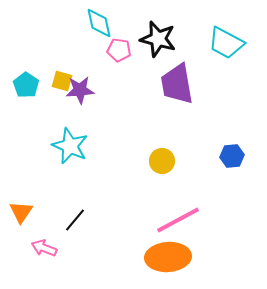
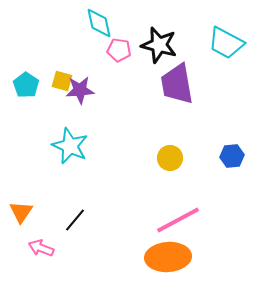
black star: moved 1 px right, 6 px down
yellow circle: moved 8 px right, 3 px up
pink arrow: moved 3 px left
